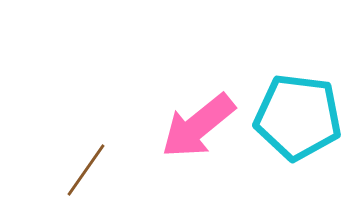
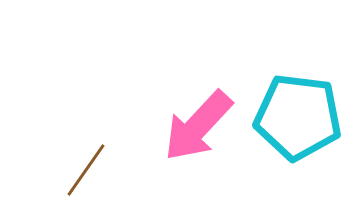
pink arrow: rotated 8 degrees counterclockwise
